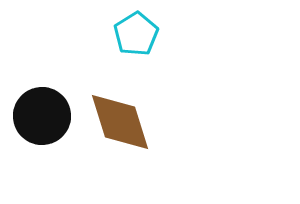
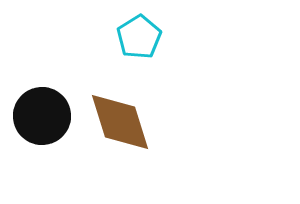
cyan pentagon: moved 3 px right, 3 px down
